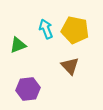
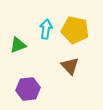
cyan arrow: rotated 30 degrees clockwise
